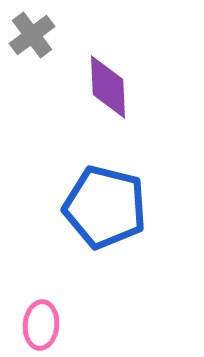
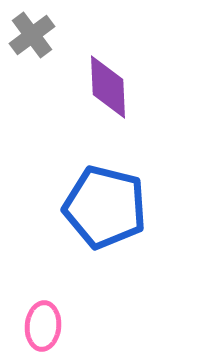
pink ellipse: moved 2 px right, 1 px down
